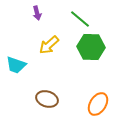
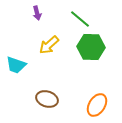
orange ellipse: moved 1 px left, 1 px down
